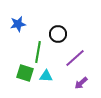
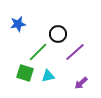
green line: rotated 35 degrees clockwise
purple line: moved 6 px up
cyan triangle: moved 2 px right; rotated 16 degrees counterclockwise
